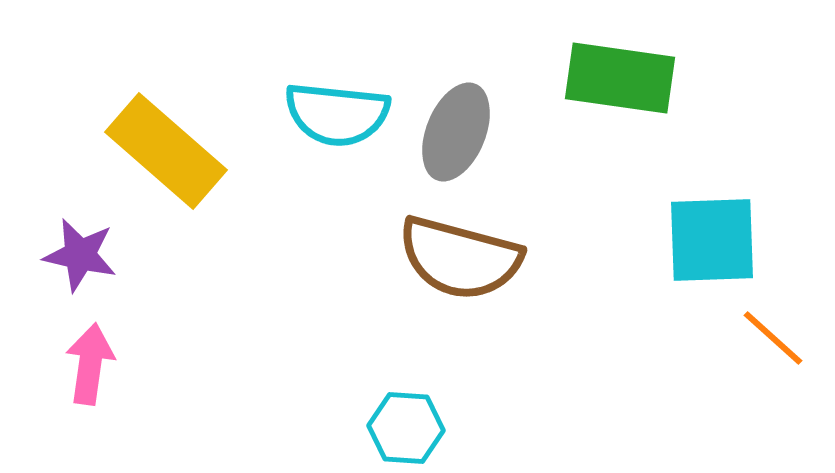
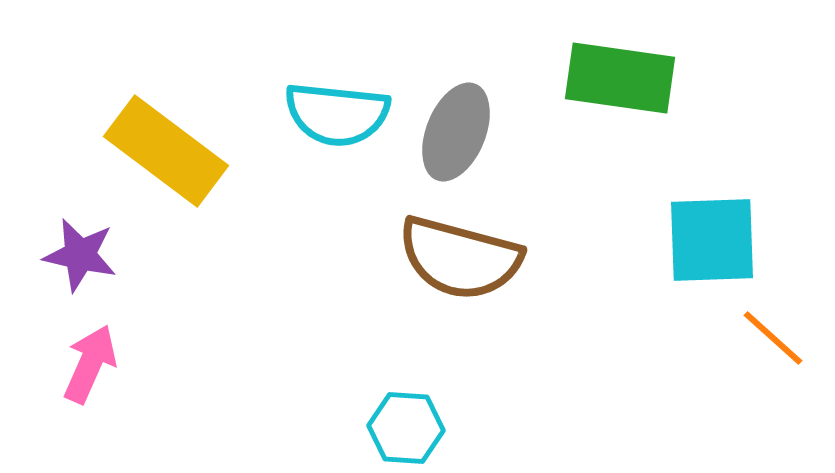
yellow rectangle: rotated 4 degrees counterclockwise
pink arrow: rotated 16 degrees clockwise
